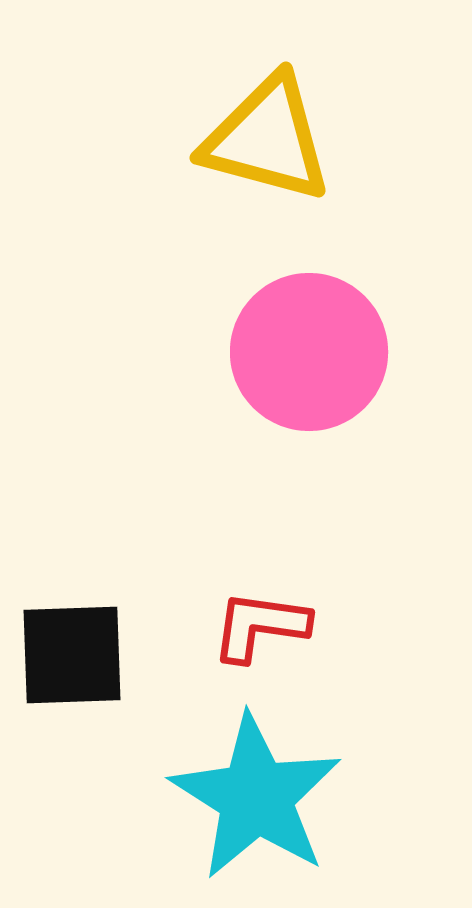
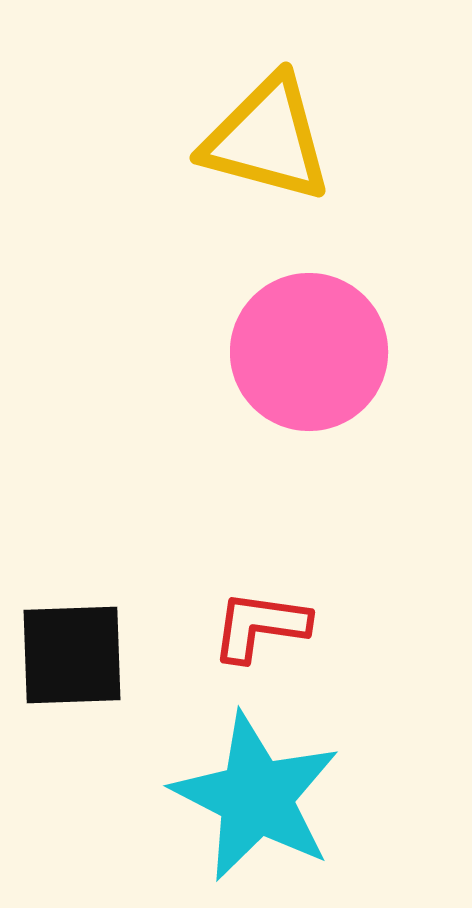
cyan star: rotated 5 degrees counterclockwise
